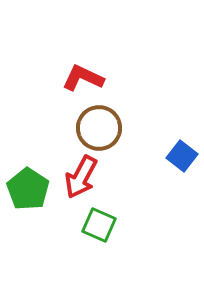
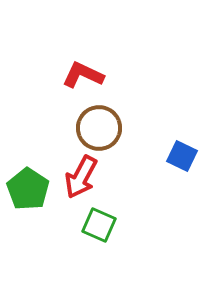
red L-shape: moved 3 px up
blue square: rotated 12 degrees counterclockwise
